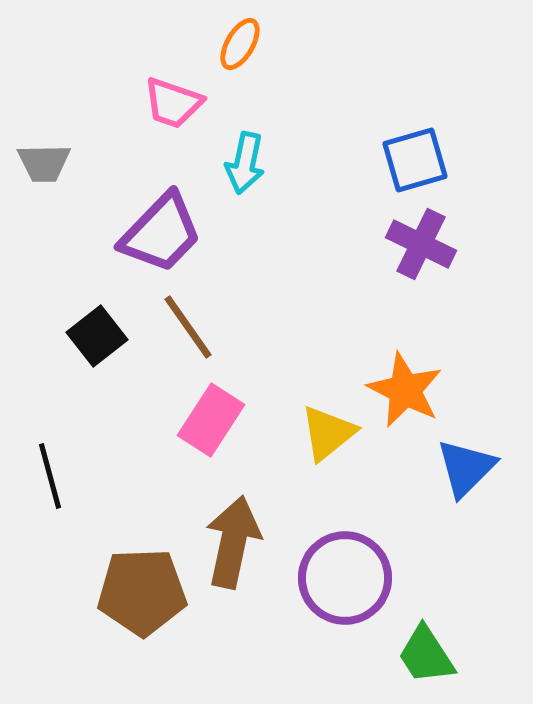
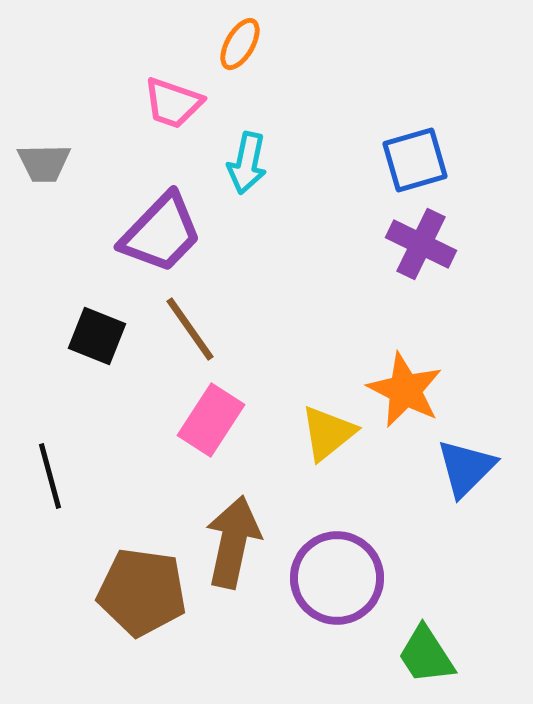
cyan arrow: moved 2 px right
brown line: moved 2 px right, 2 px down
black square: rotated 30 degrees counterclockwise
purple circle: moved 8 px left
brown pentagon: rotated 10 degrees clockwise
